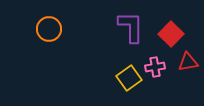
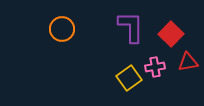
orange circle: moved 13 px right
